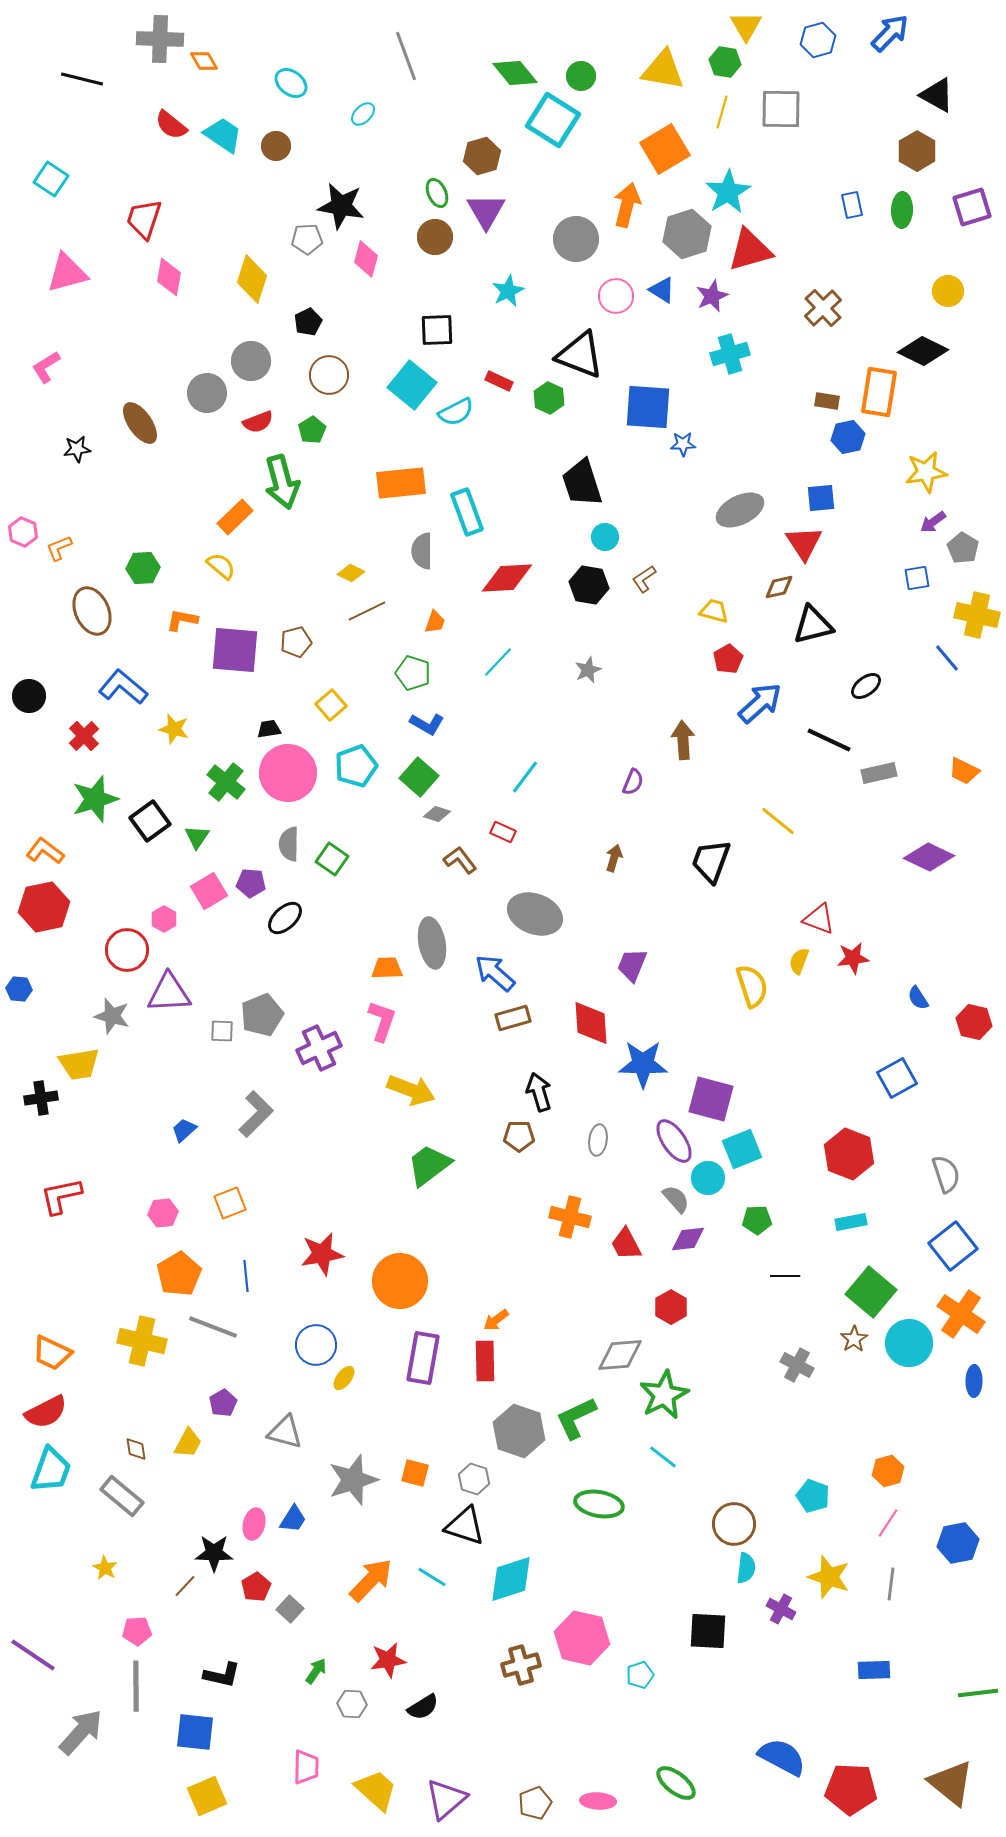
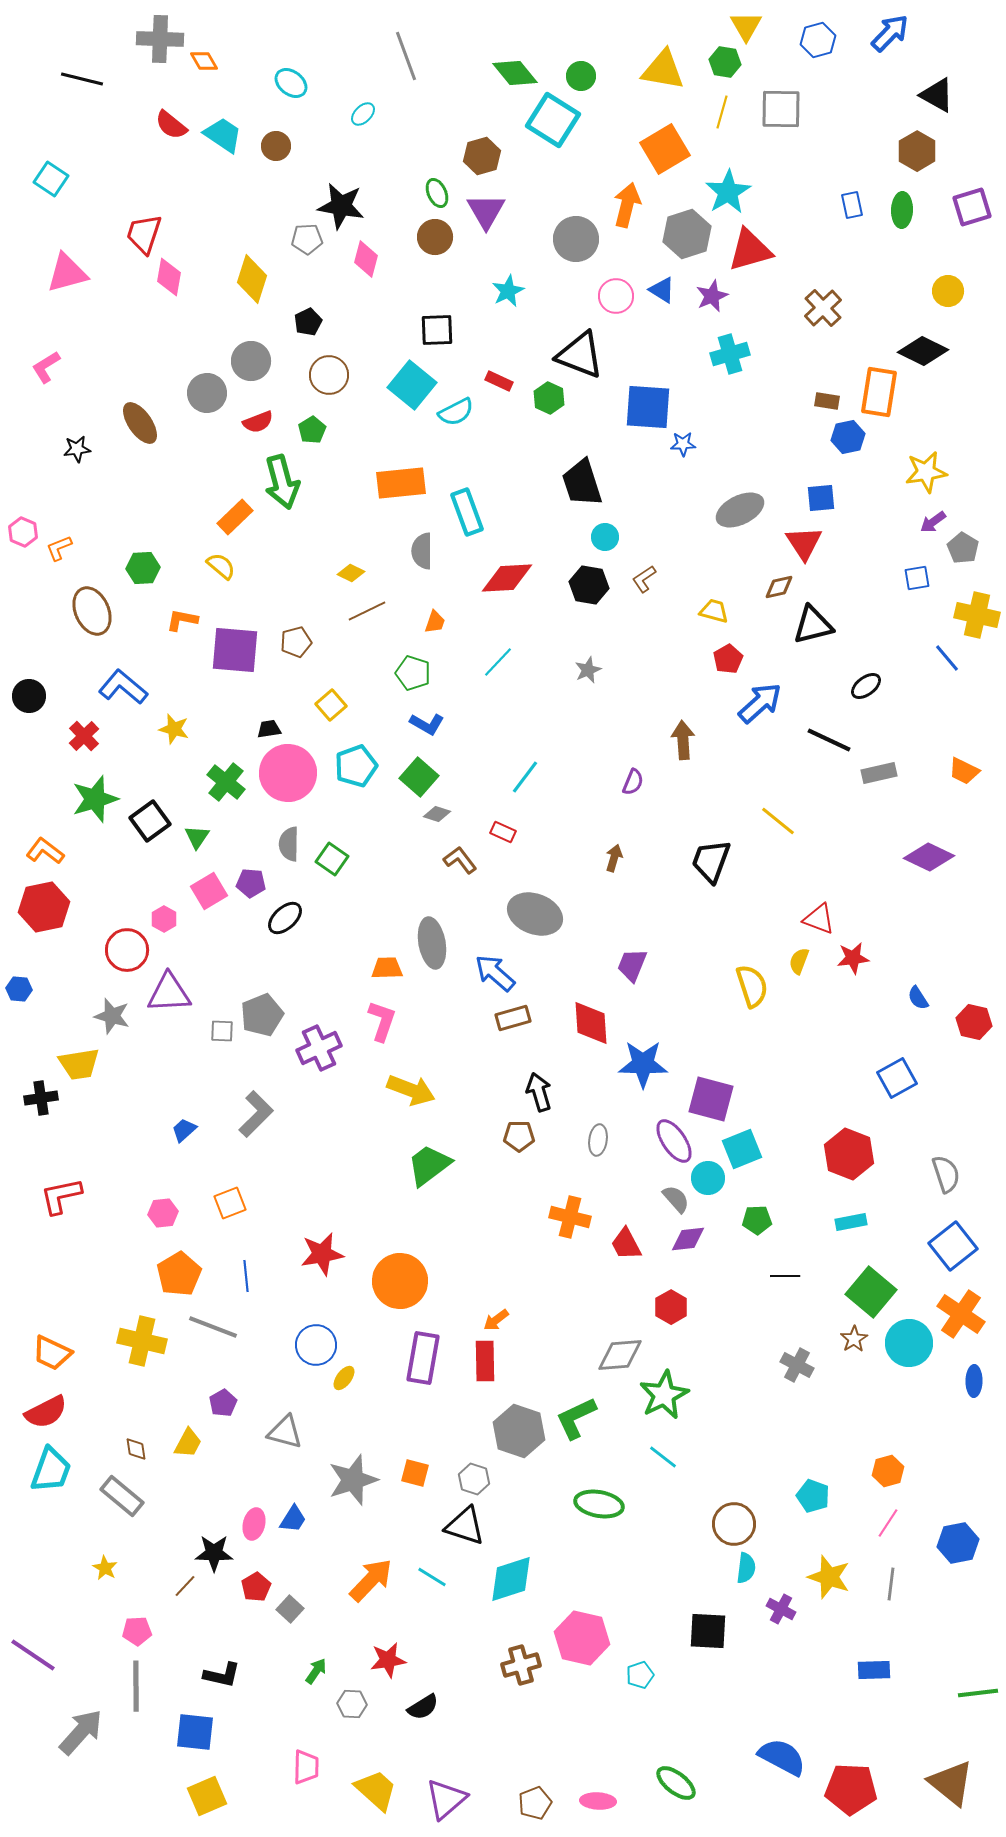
red trapezoid at (144, 219): moved 15 px down
